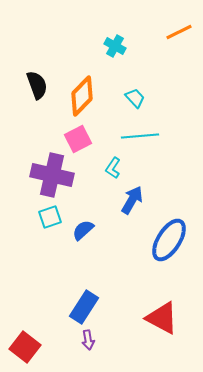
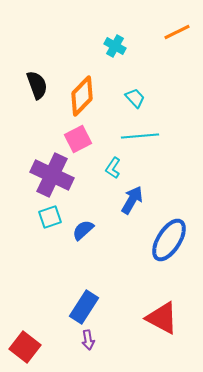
orange line: moved 2 px left
purple cross: rotated 12 degrees clockwise
